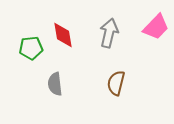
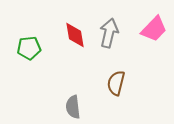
pink trapezoid: moved 2 px left, 2 px down
red diamond: moved 12 px right
green pentagon: moved 2 px left
gray semicircle: moved 18 px right, 23 px down
